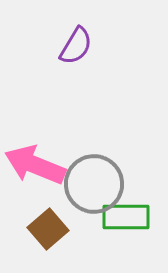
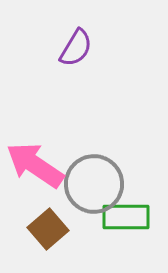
purple semicircle: moved 2 px down
pink arrow: rotated 12 degrees clockwise
